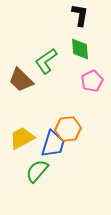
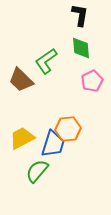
green diamond: moved 1 px right, 1 px up
